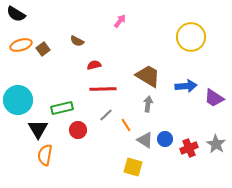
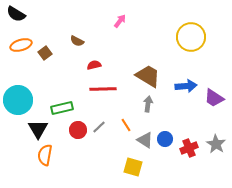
brown square: moved 2 px right, 4 px down
gray line: moved 7 px left, 12 px down
